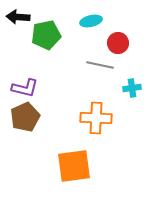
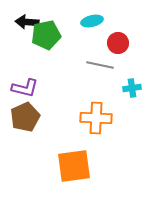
black arrow: moved 9 px right, 5 px down
cyan ellipse: moved 1 px right
